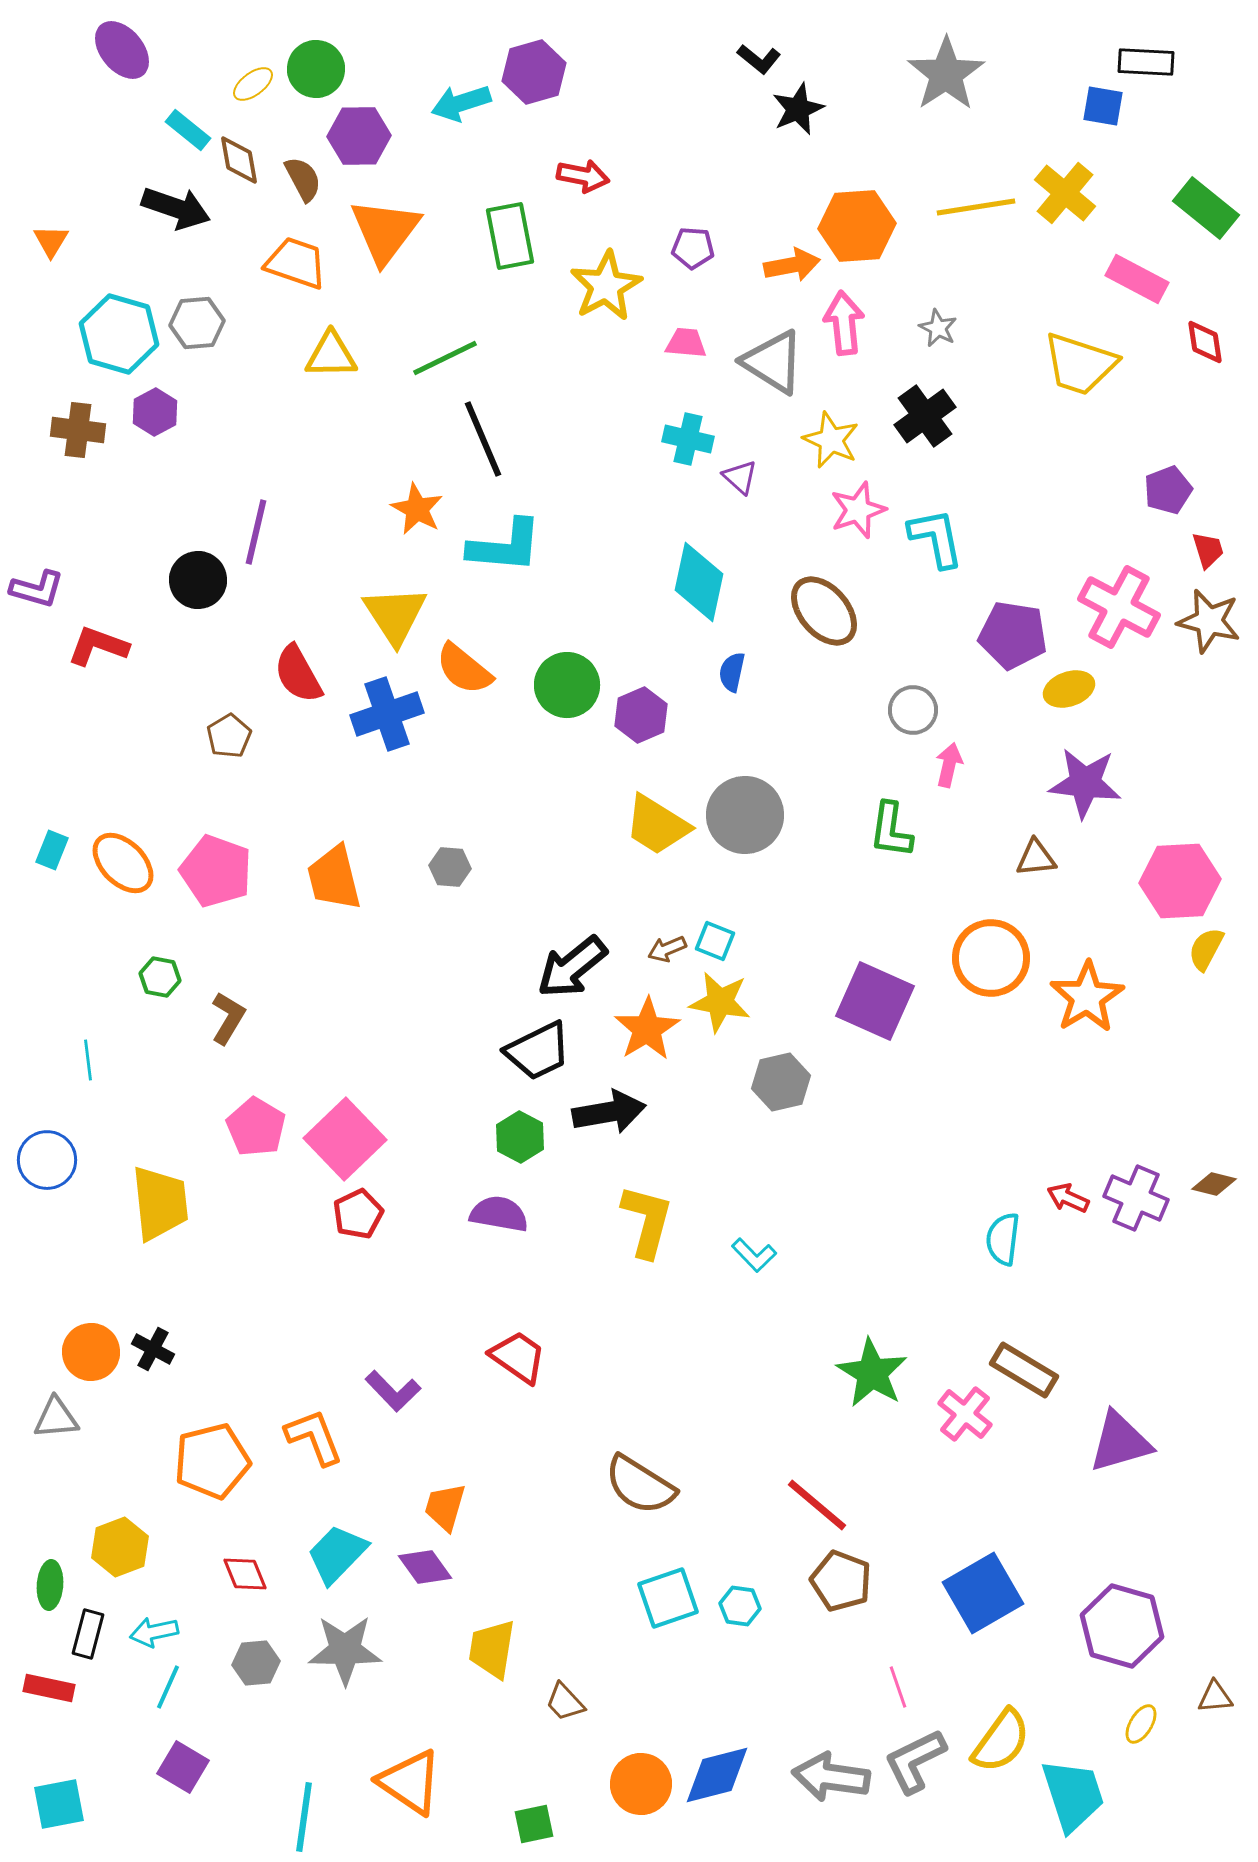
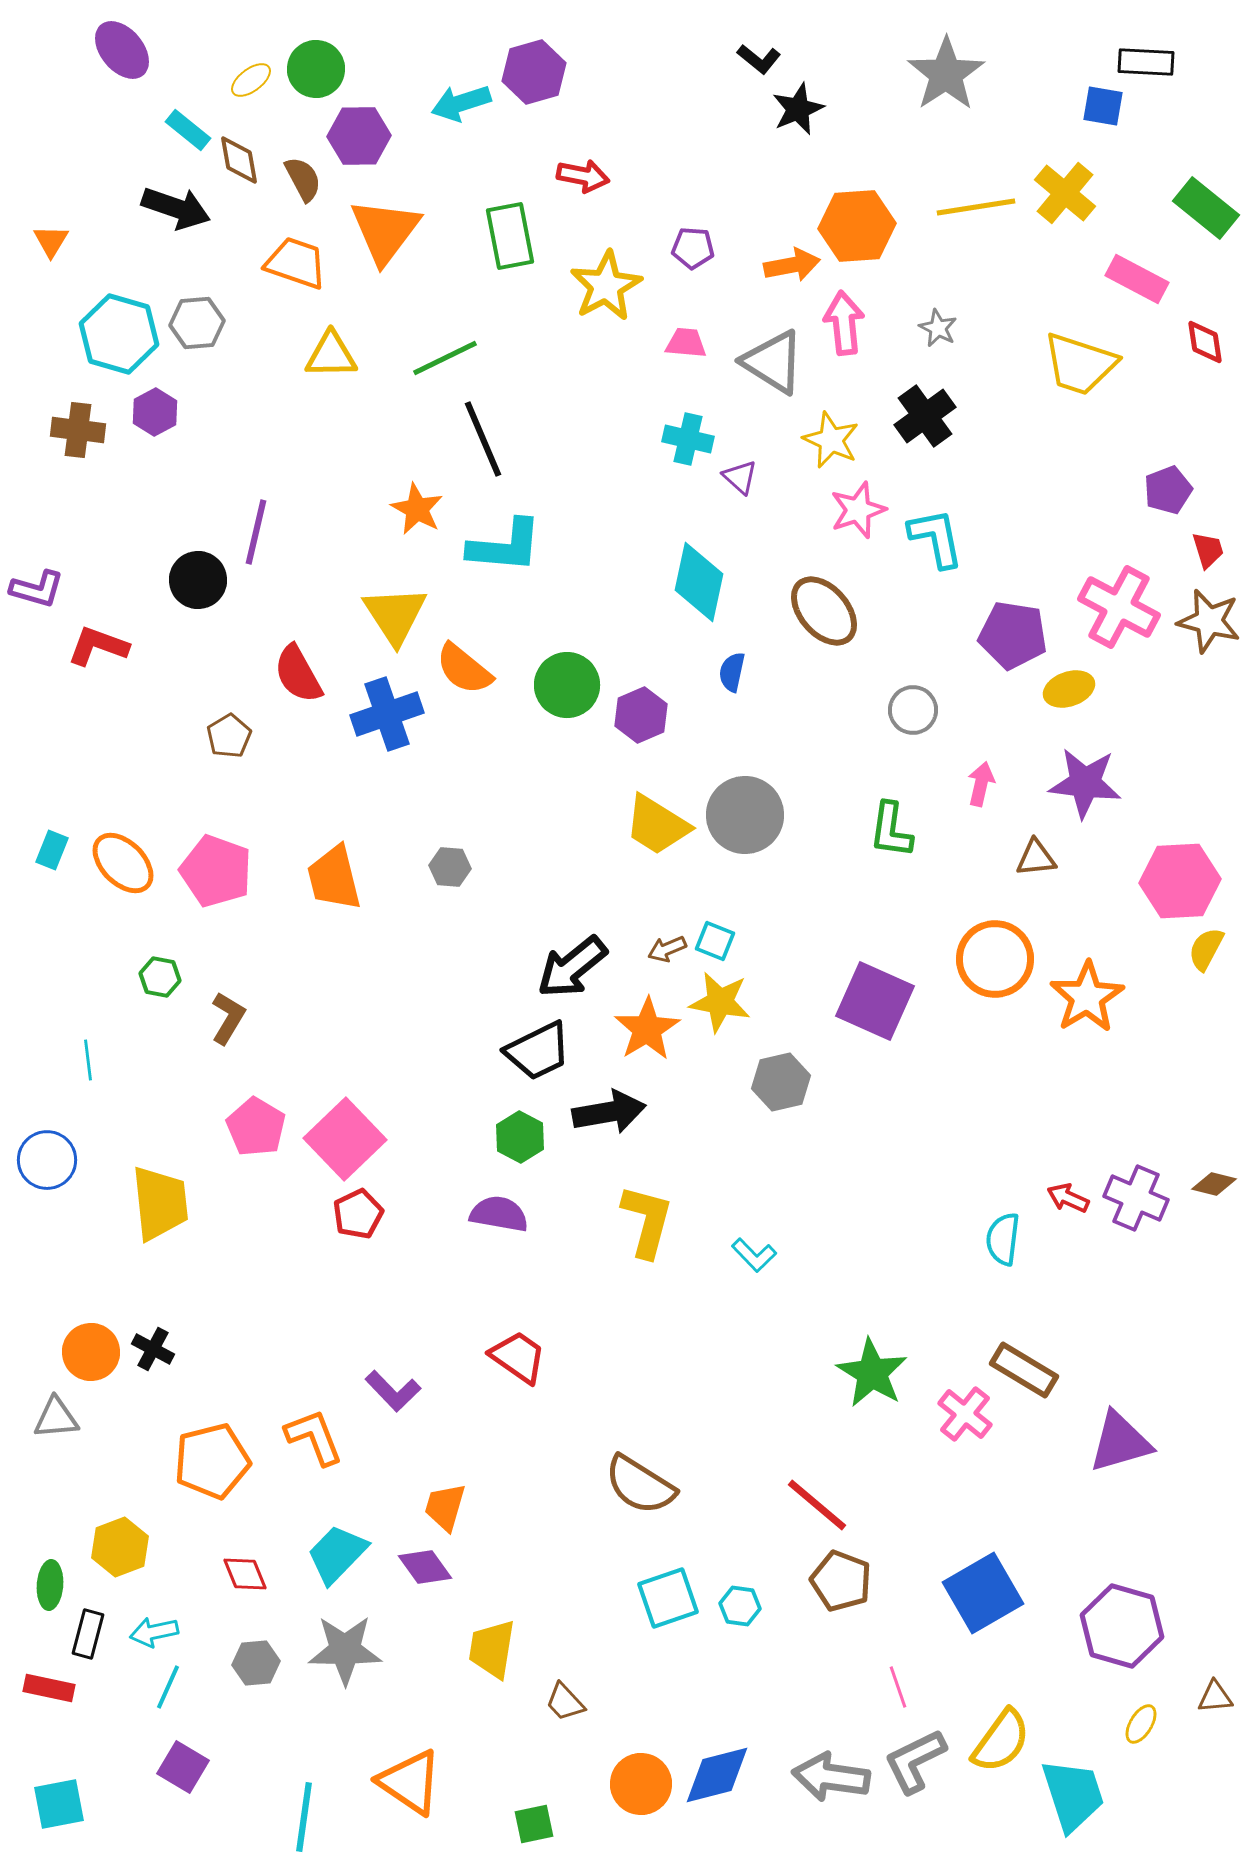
yellow ellipse at (253, 84): moved 2 px left, 4 px up
pink arrow at (949, 765): moved 32 px right, 19 px down
orange circle at (991, 958): moved 4 px right, 1 px down
